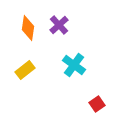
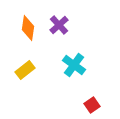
red square: moved 5 px left, 1 px down
